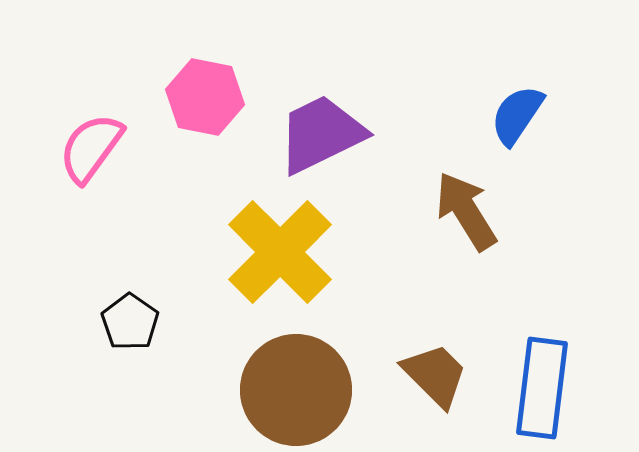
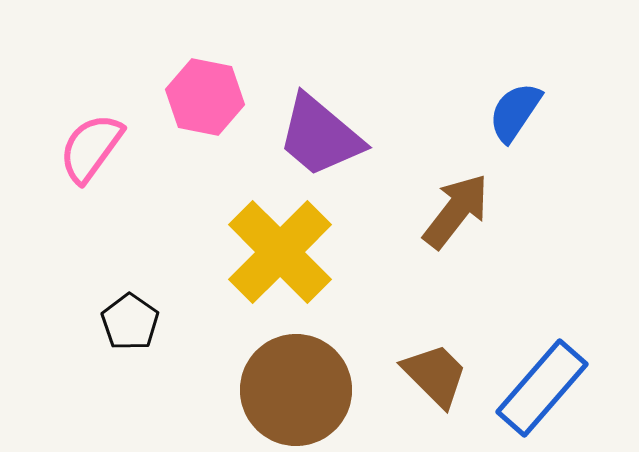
blue semicircle: moved 2 px left, 3 px up
purple trapezoid: moved 1 px left, 2 px down; rotated 114 degrees counterclockwise
brown arrow: moved 10 px left; rotated 70 degrees clockwise
blue rectangle: rotated 34 degrees clockwise
